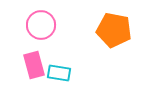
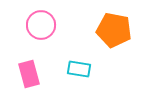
pink rectangle: moved 5 px left, 9 px down
cyan rectangle: moved 20 px right, 4 px up
